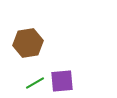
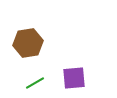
purple square: moved 12 px right, 3 px up
